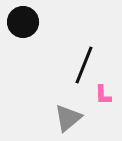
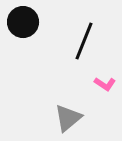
black line: moved 24 px up
pink L-shape: moved 2 px right, 11 px up; rotated 55 degrees counterclockwise
